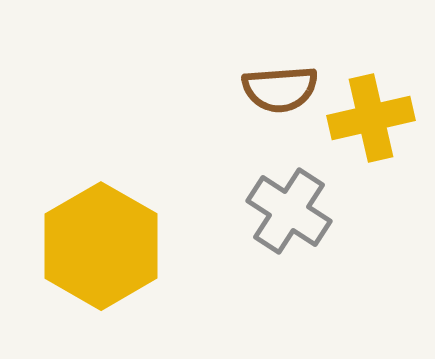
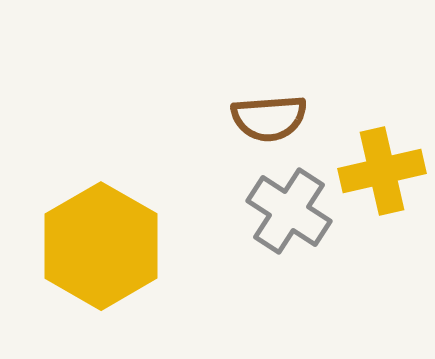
brown semicircle: moved 11 px left, 29 px down
yellow cross: moved 11 px right, 53 px down
